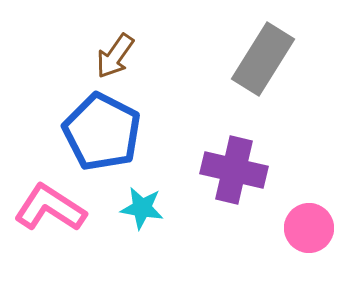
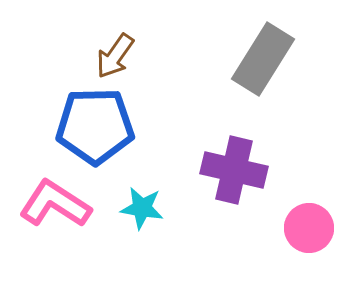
blue pentagon: moved 7 px left, 6 px up; rotated 28 degrees counterclockwise
pink L-shape: moved 5 px right, 4 px up
